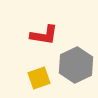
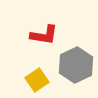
yellow square: moved 2 px left, 2 px down; rotated 15 degrees counterclockwise
